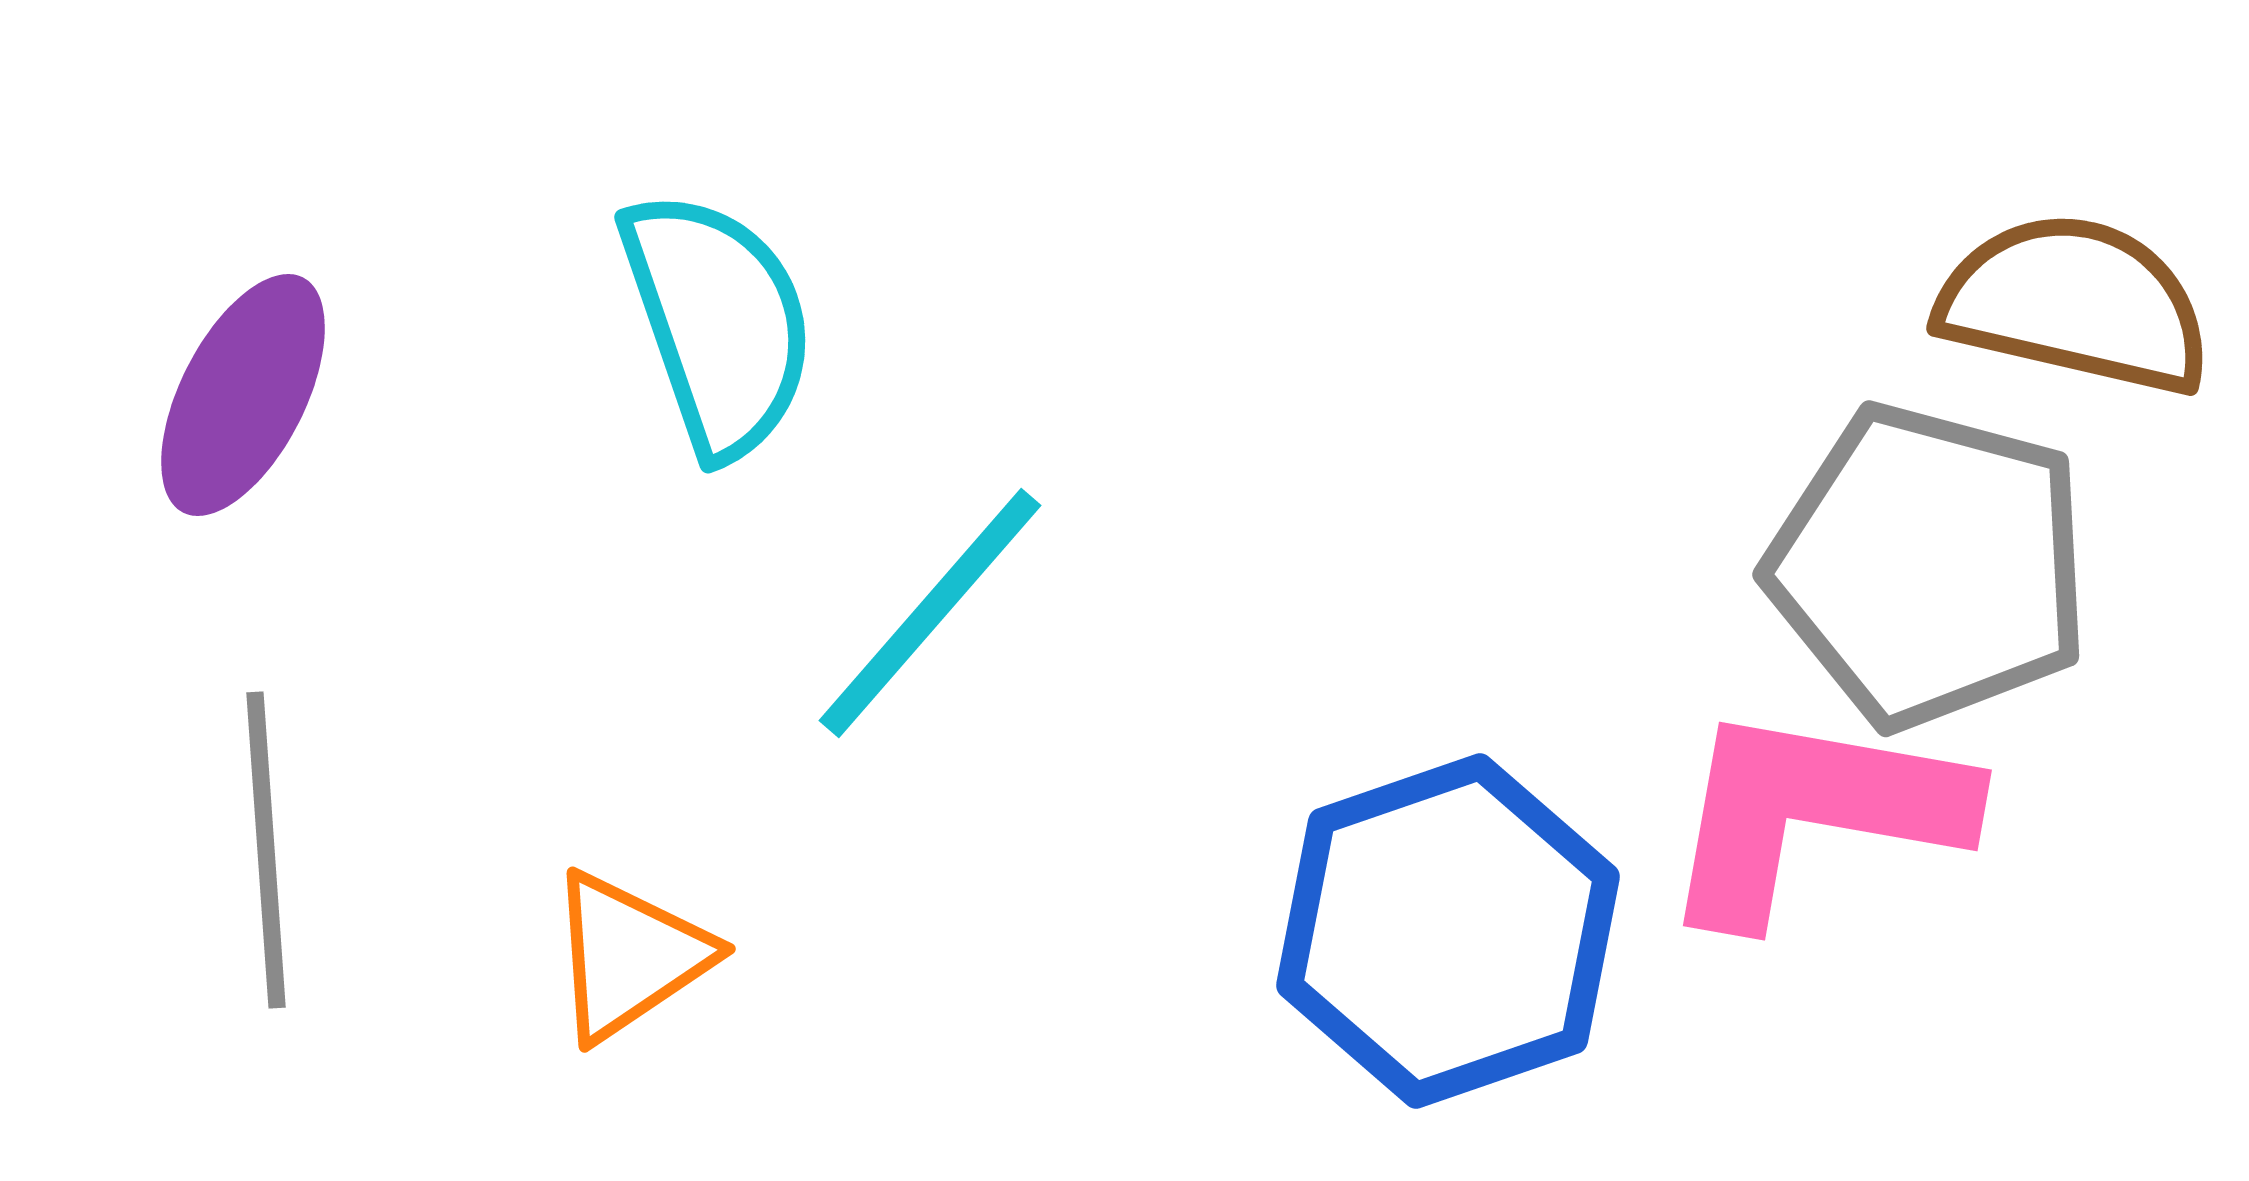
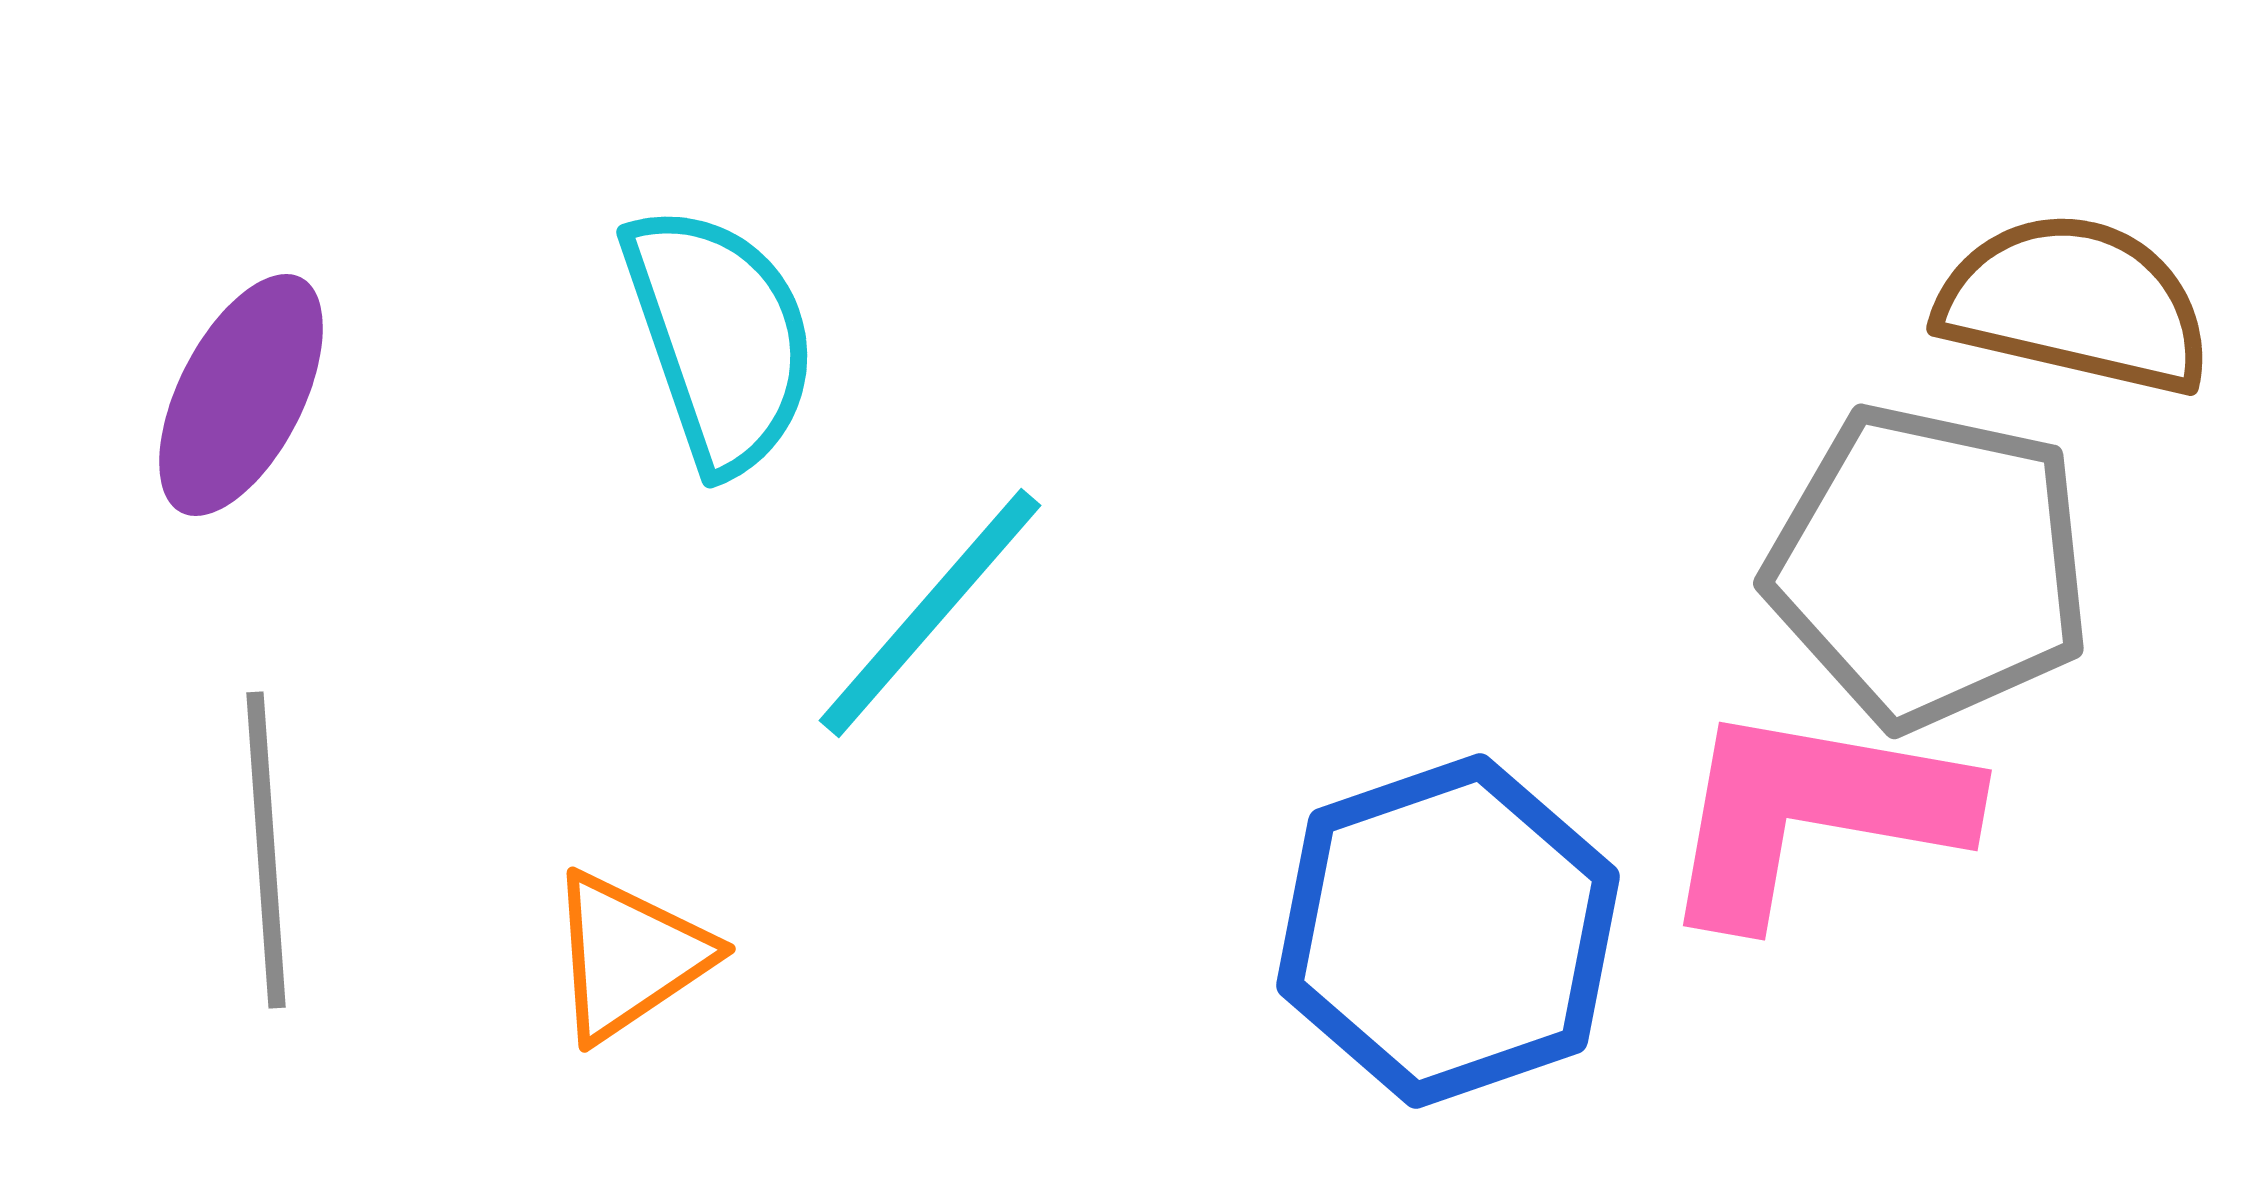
cyan semicircle: moved 2 px right, 15 px down
purple ellipse: moved 2 px left
gray pentagon: rotated 3 degrees counterclockwise
